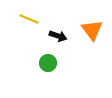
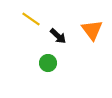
yellow line: moved 2 px right; rotated 12 degrees clockwise
black arrow: rotated 24 degrees clockwise
